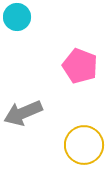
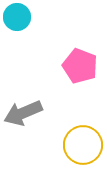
yellow circle: moved 1 px left
